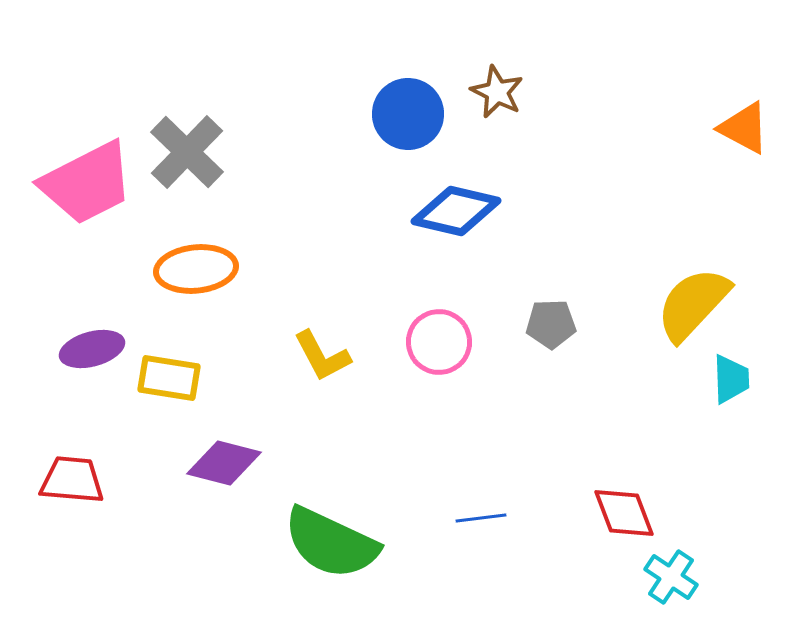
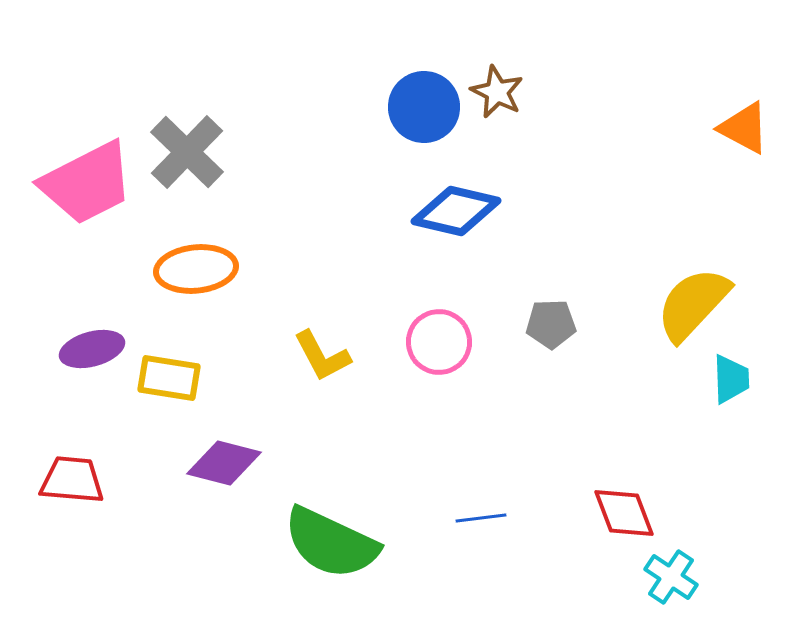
blue circle: moved 16 px right, 7 px up
